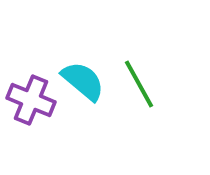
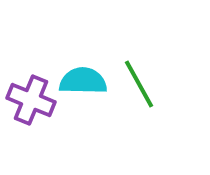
cyan semicircle: rotated 39 degrees counterclockwise
